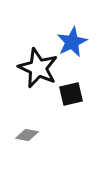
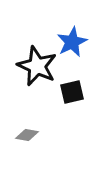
black star: moved 1 px left, 2 px up
black square: moved 1 px right, 2 px up
